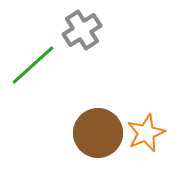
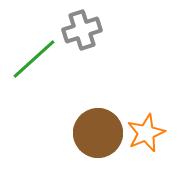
gray cross: rotated 15 degrees clockwise
green line: moved 1 px right, 6 px up
